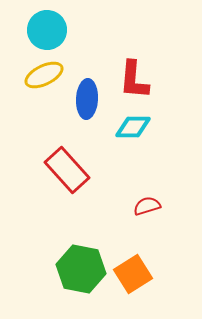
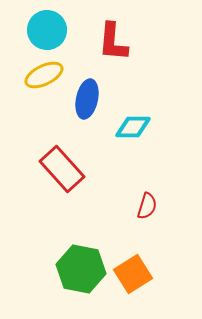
red L-shape: moved 21 px left, 38 px up
blue ellipse: rotated 9 degrees clockwise
red rectangle: moved 5 px left, 1 px up
red semicircle: rotated 124 degrees clockwise
